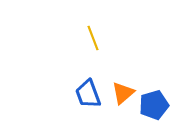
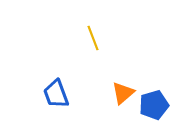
blue trapezoid: moved 32 px left
